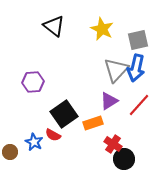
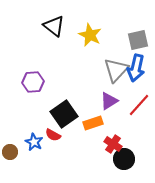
yellow star: moved 12 px left, 6 px down
